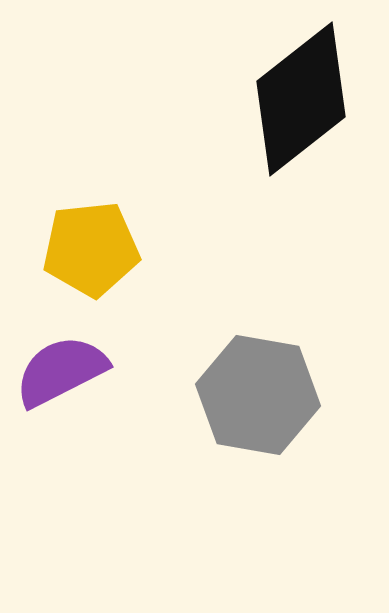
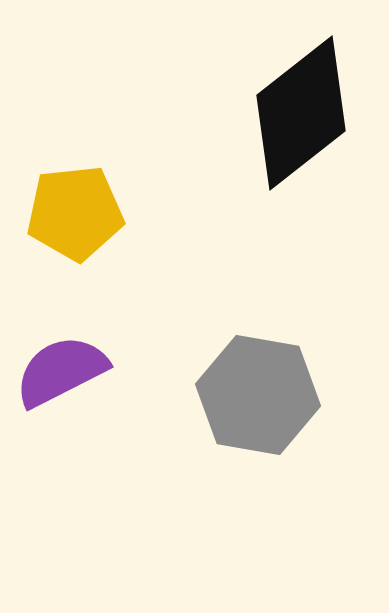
black diamond: moved 14 px down
yellow pentagon: moved 16 px left, 36 px up
